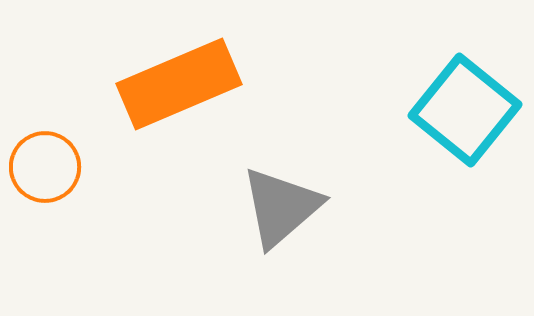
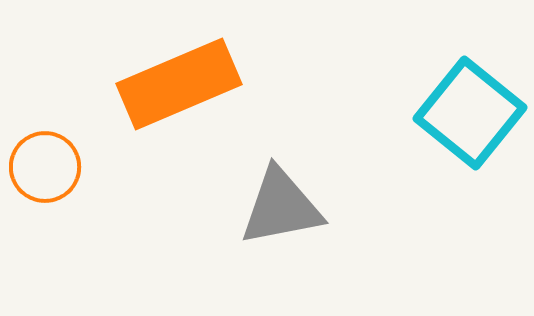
cyan square: moved 5 px right, 3 px down
gray triangle: rotated 30 degrees clockwise
